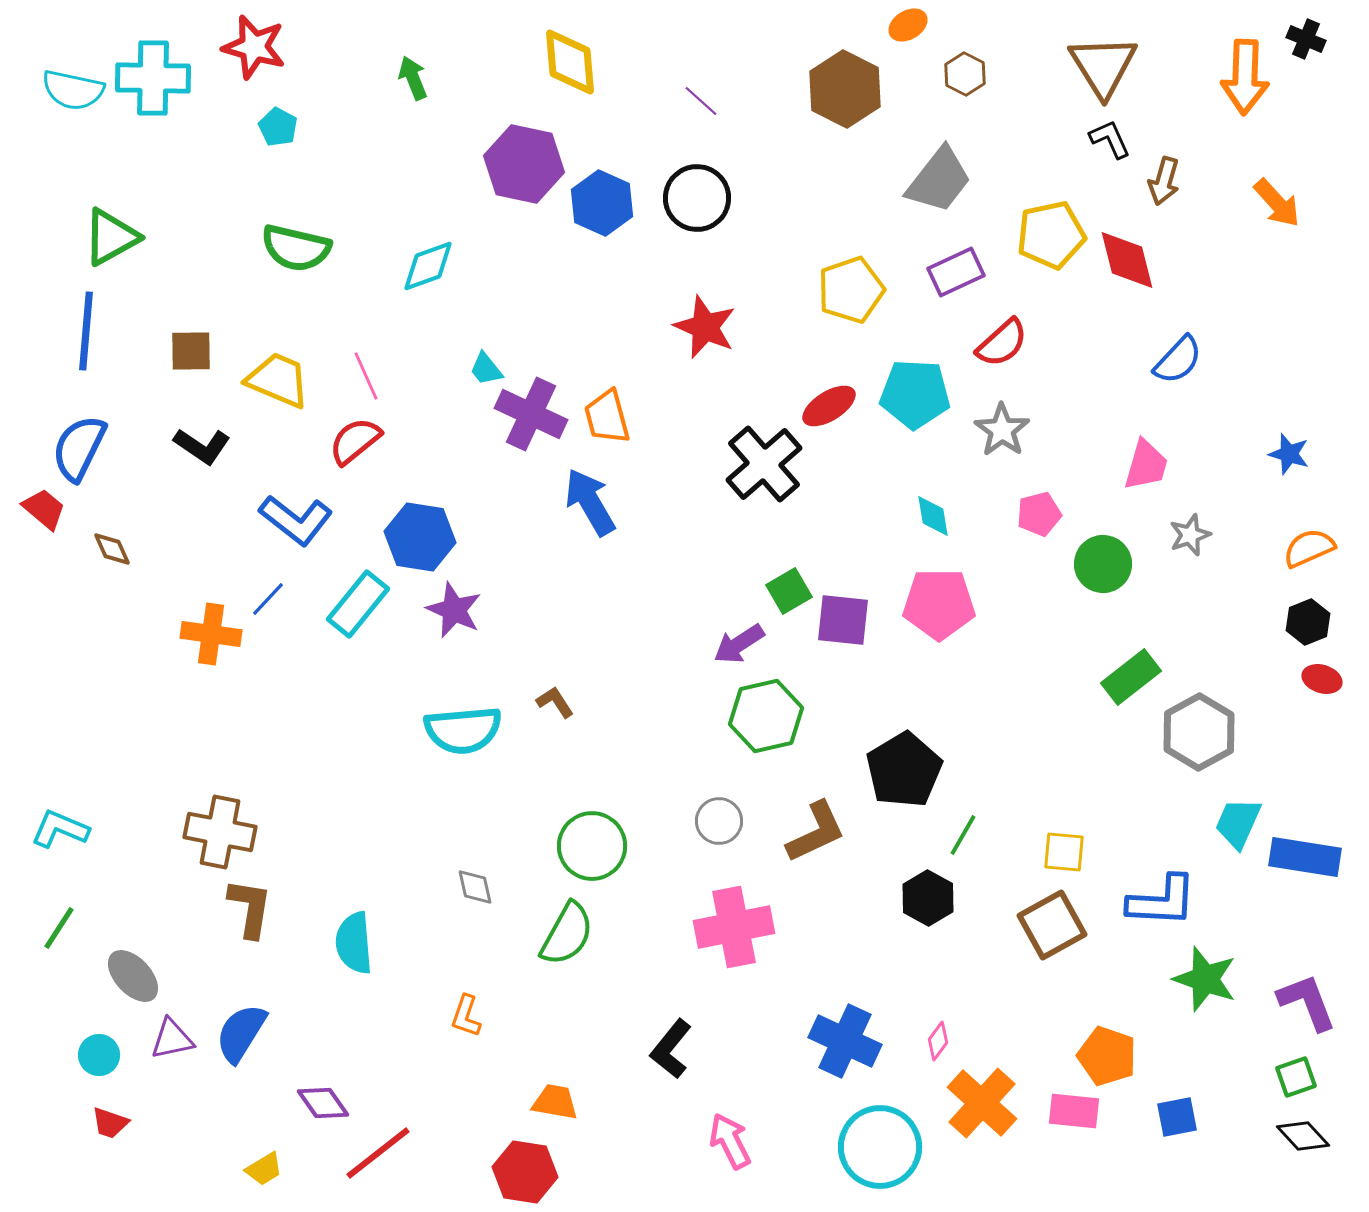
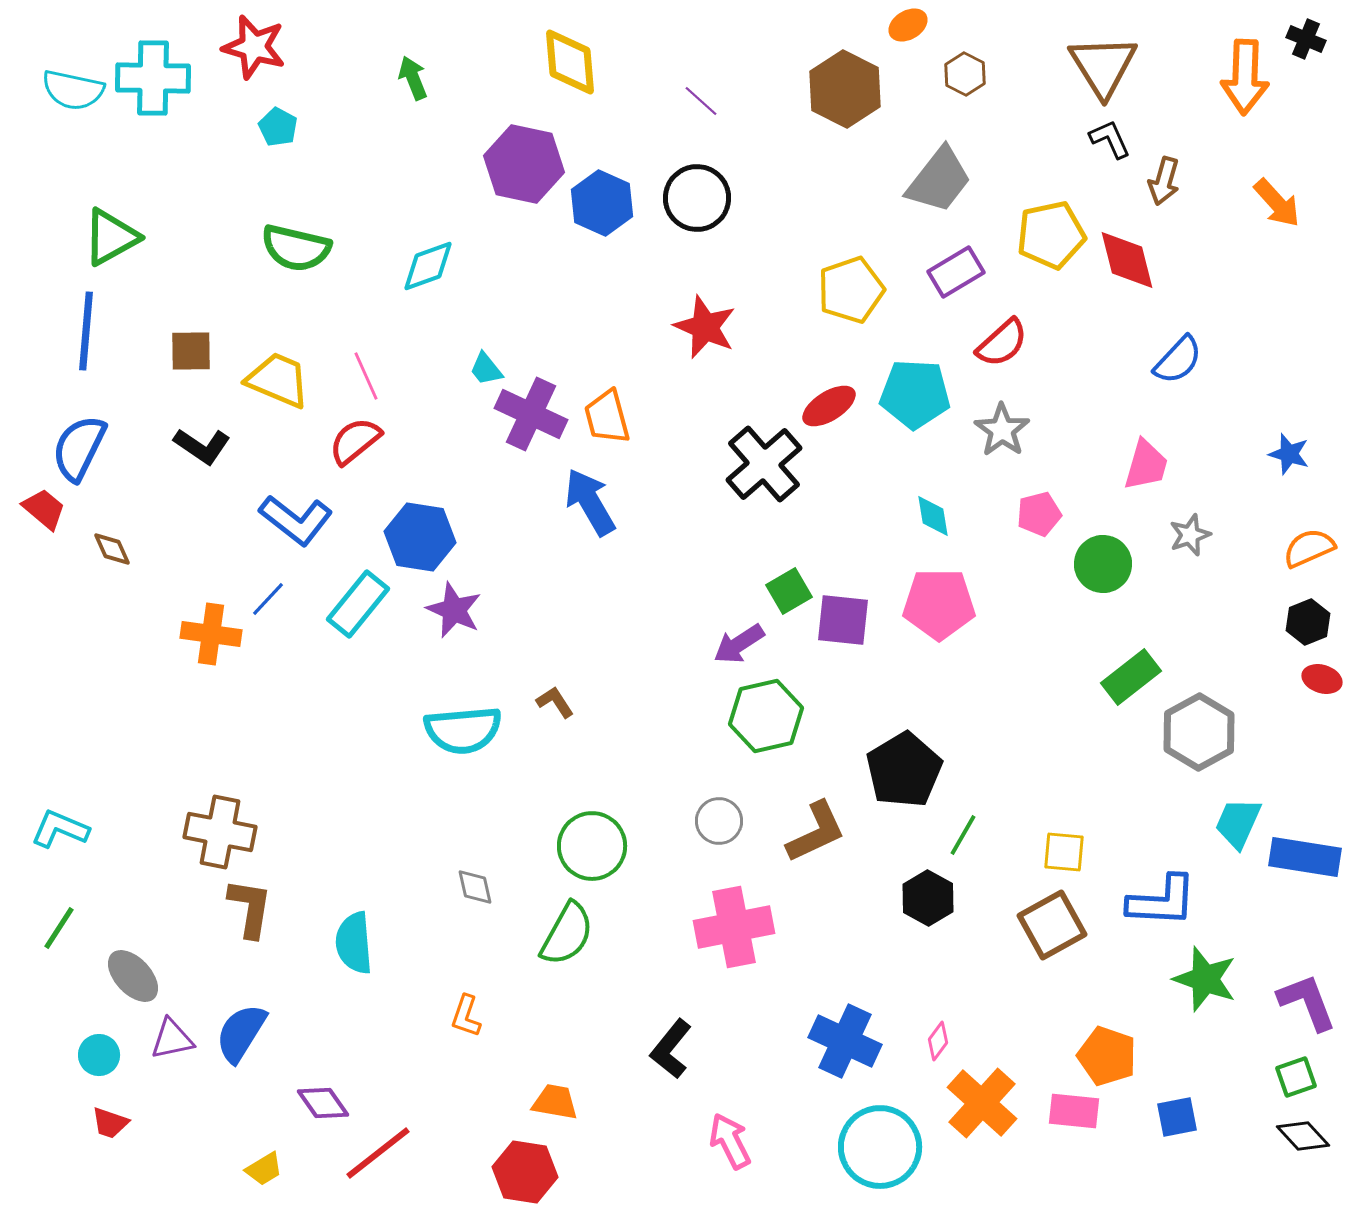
purple rectangle at (956, 272): rotated 6 degrees counterclockwise
